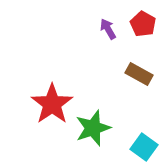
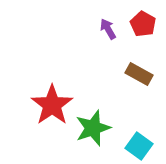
red star: moved 1 px down
cyan square: moved 5 px left, 1 px up
